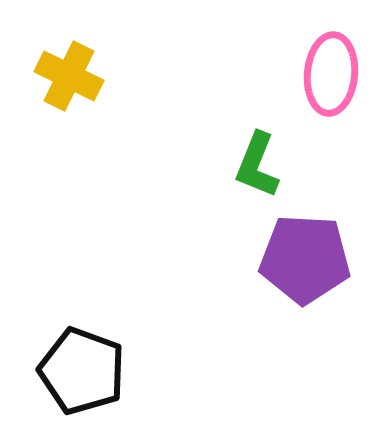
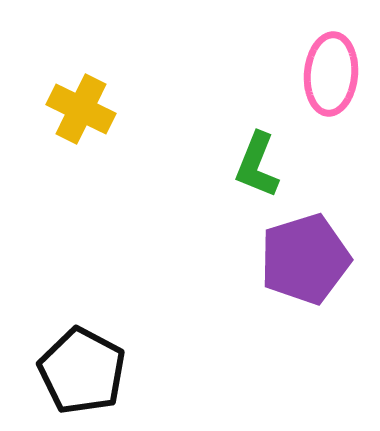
yellow cross: moved 12 px right, 33 px down
purple pentagon: rotated 20 degrees counterclockwise
black pentagon: rotated 8 degrees clockwise
